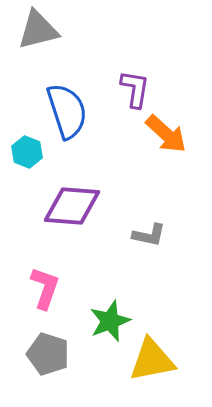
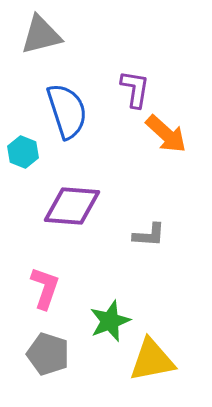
gray triangle: moved 3 px right, 5 px down
cyan hexagon: moved 4 px left
gray L-shape: rotated 8 degrees counterclockwise
